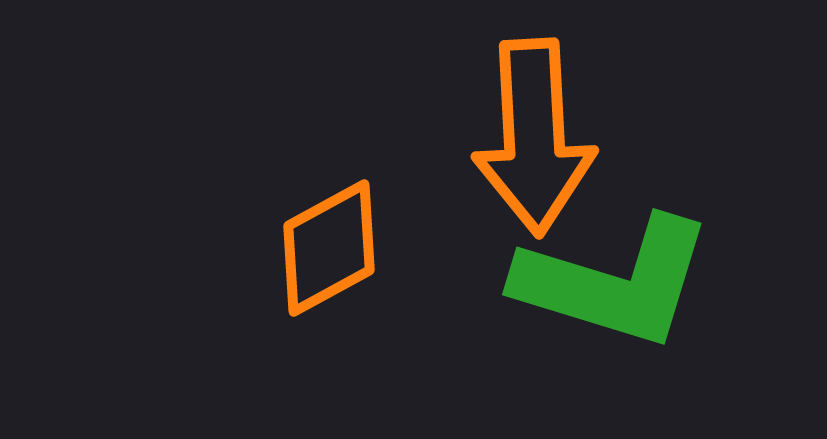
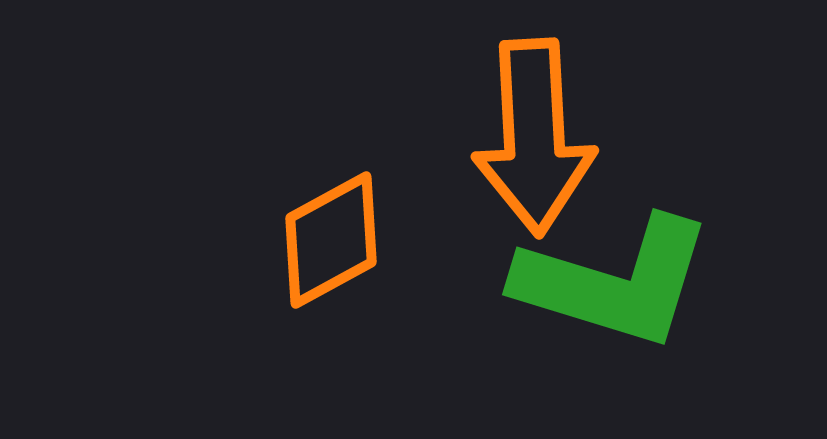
orange diamond: moved 2 px right, 8 px up
